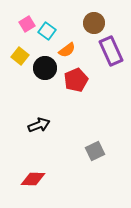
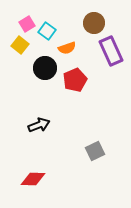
orange semicircle: moved 2 px up; rotated 18 degrees clockwise
yellow square: moved 11 px up
red pentagon: moved 1 px left
